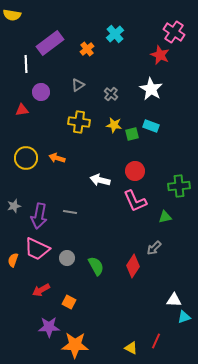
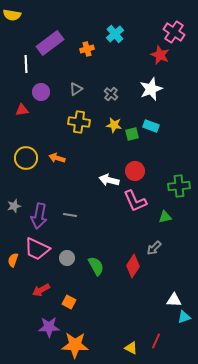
orange cross: rotated 24 degrees clockwise
gray triangle: moved 2 px left, 4 px down
white star: rotated 20 degrees clockwise
white arrow: moved 9 px right
gray line: moved 3 px down
